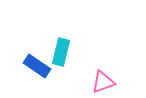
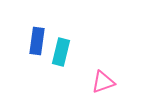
blue rectangle: moved 25 px up; rotated 64 degrees clockwise
